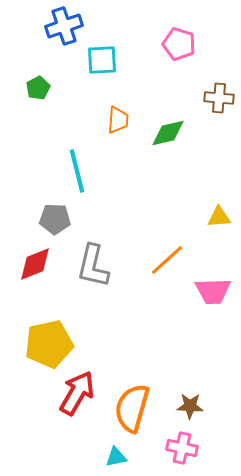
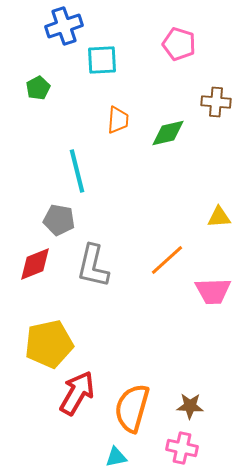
brown cross: moved 3 px left, 4 px down
gray pentagon: moved 4 px right, 1 px down; rotated 8 degrees clockwise
